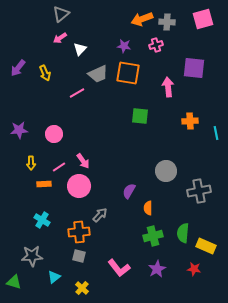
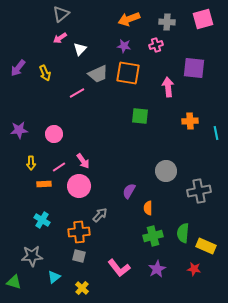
orange arrow at (142, 19): moved 13 px left
